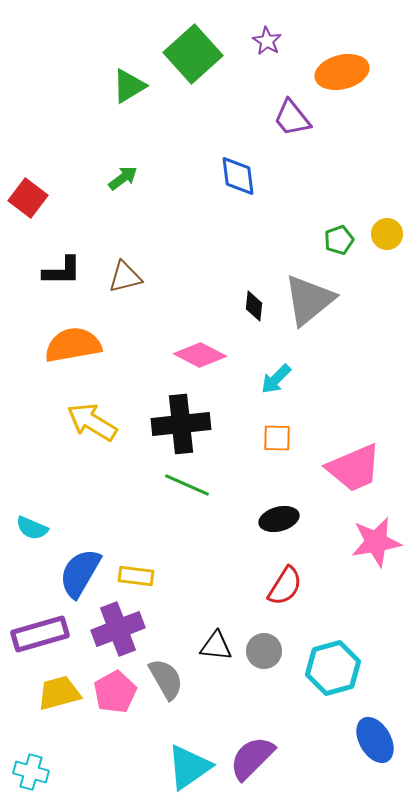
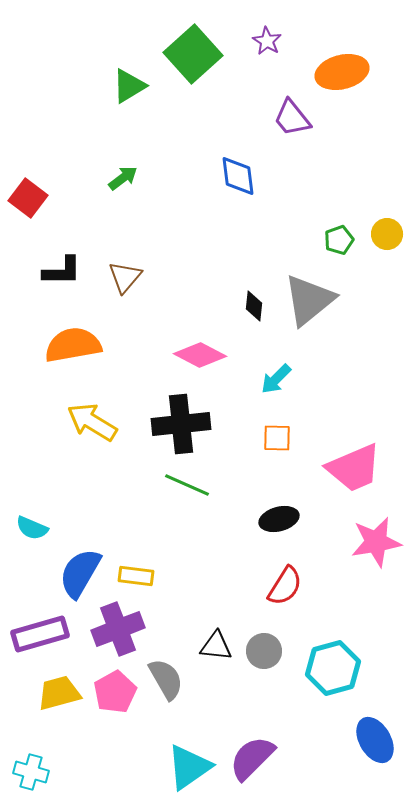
brown triangle: rotated 36 degrees counterclockwise
